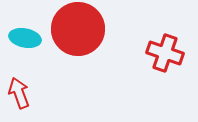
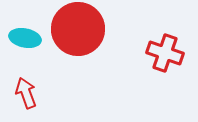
red arrow: moved 7 px right
